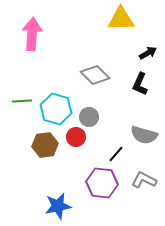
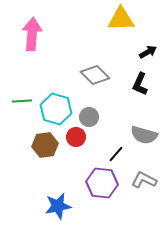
black arrow: moved 1 px up
